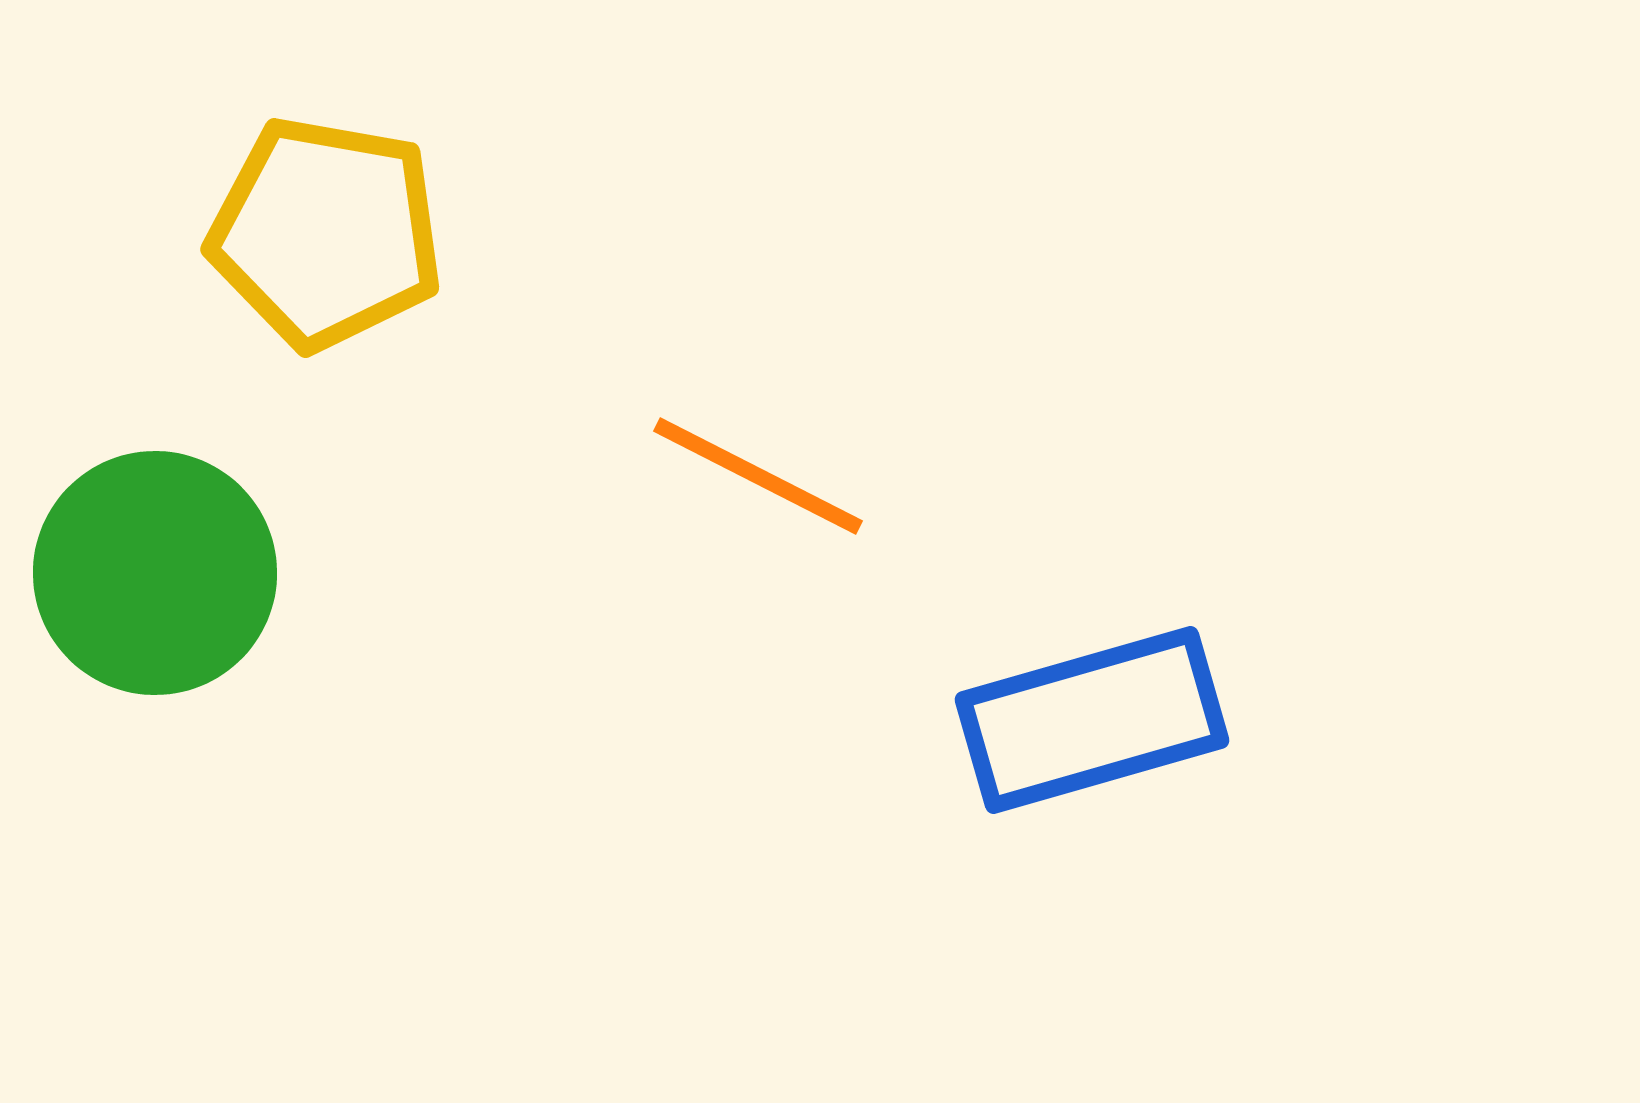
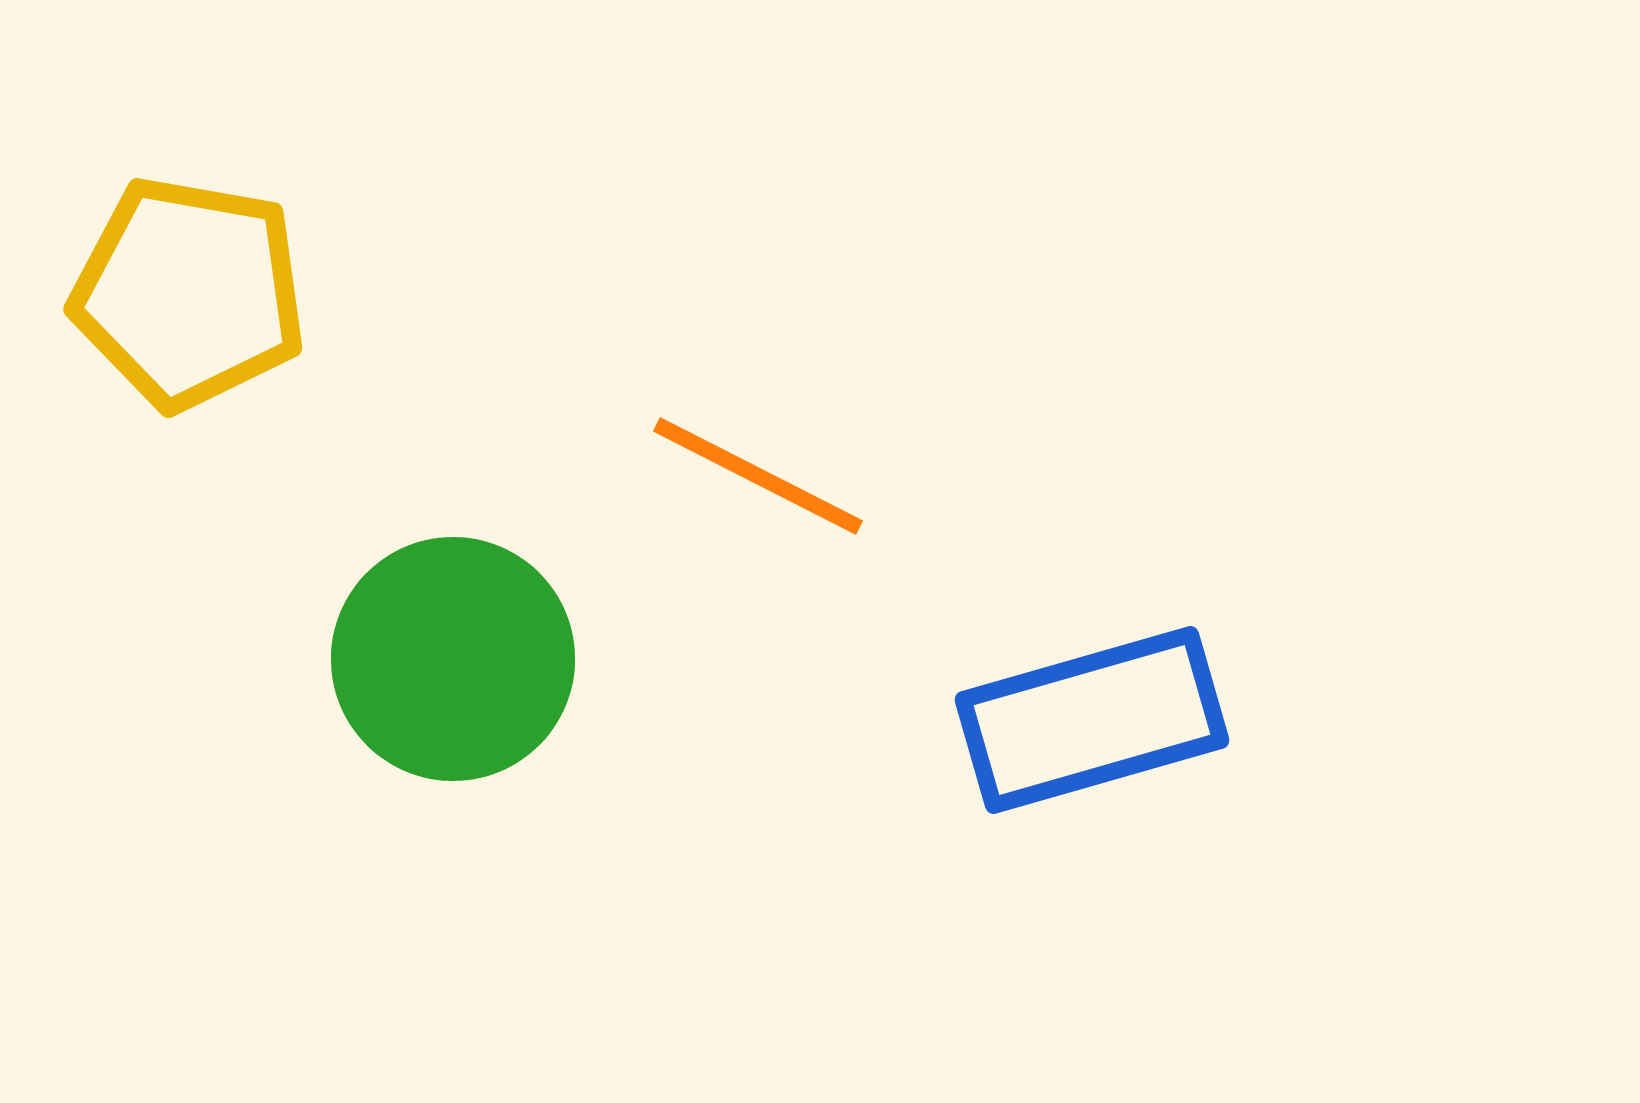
yellow pentagon: moved 137 px left, 60 px down
green circle: moved 298 px right, 86 px down
